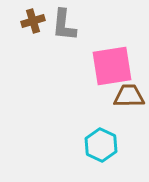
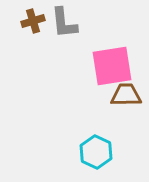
gray L-shape: moved 2 px up; rotated 12 degrees counterclockwise
brown trapezoid: moved 3 px left, 1 px up
cyan hexagon: moved 5 px left, 7 px down
